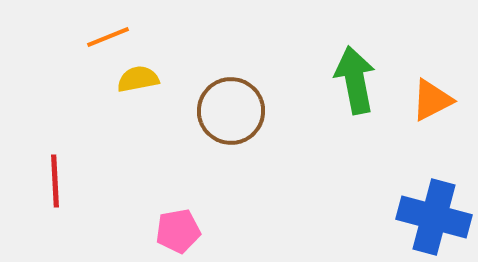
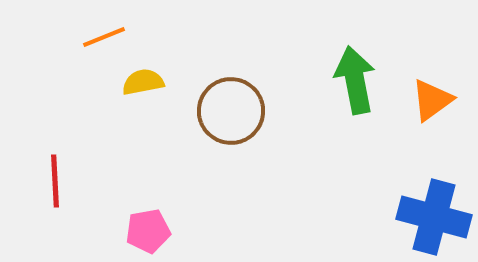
orange line: moved 4 px left
yellow semicircle: moved 5 px right, 3 px down
orange triangle: rotated 9 degrees counterclockwise
pink pentagon: moved 30 px left
